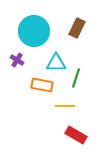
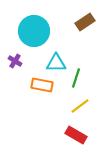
brown rectangle: moved 8 px right, 6 px up; rotated 30 degrees clockwise
purple cross: moved 2 px left, 1 px down
yellow line: moved 15 px right; rotated 36 degrees counterclockwise
